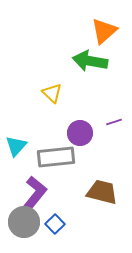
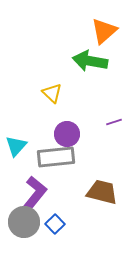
purple circle: moved 13 px left, 1 px down
